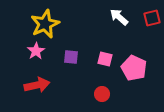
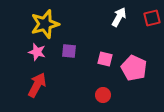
white arrow: rotated 78 degrees clockwise
yellow star: rotated 8 degrees clockwise
pink star: moved 1 px right, 1 px down; rotated 24 degrees counterclockwise
purple square: moved 2 px left, 6 px up
red arrow: rotated 50 degrees counterclockwise
red circle: moved 1 px right, 1 px down
